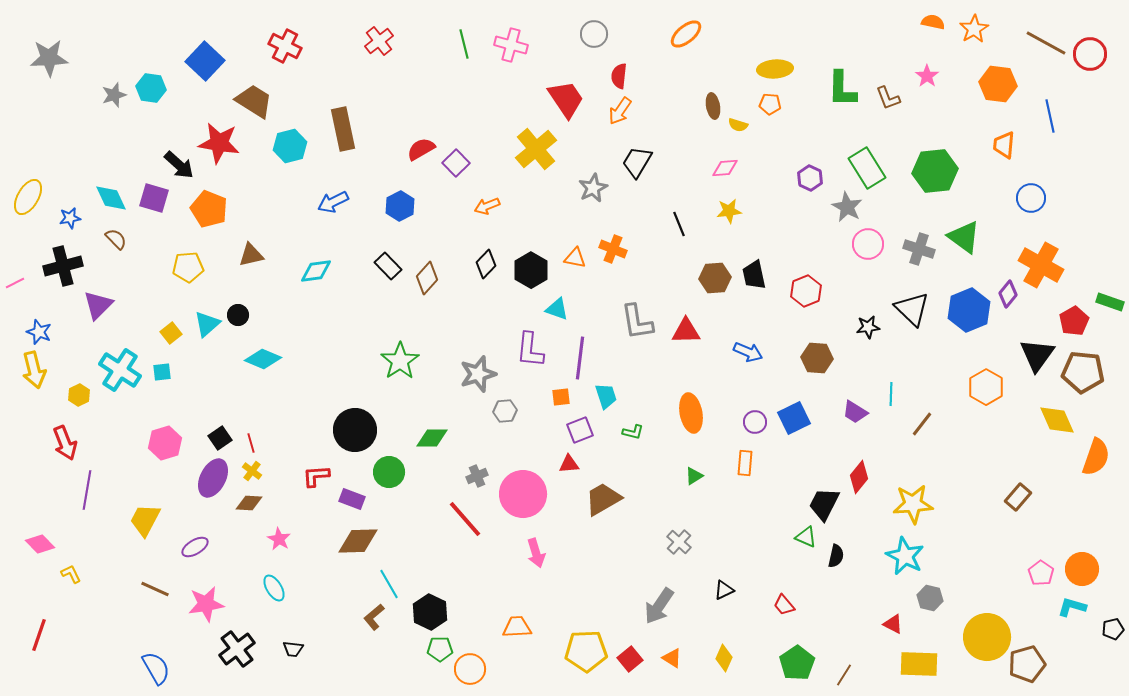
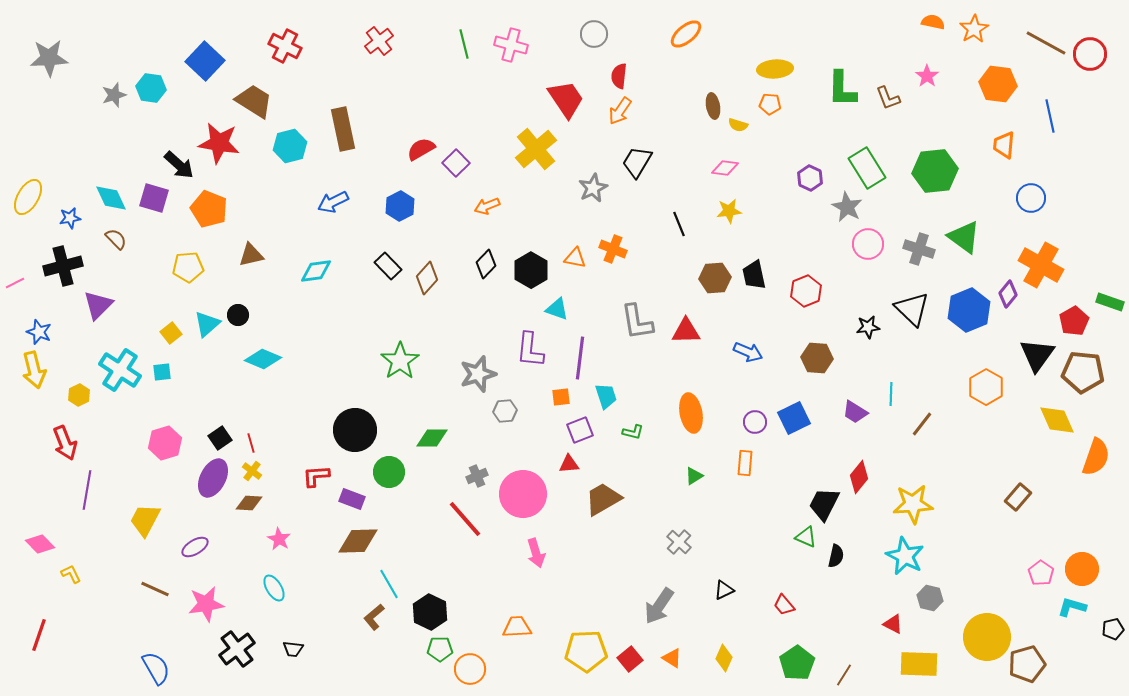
pink diamond at (725, 168): rotated 12 degrees clockwise
